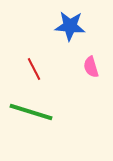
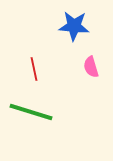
blue star: moved 4 px right
red line: rotated 15 degrees clockwise
